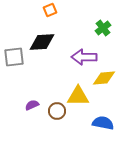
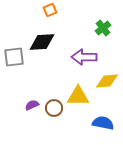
yellow diamond: moved 3 px right, 3 px down
brown circle: moved 3 px left, 3 px up
